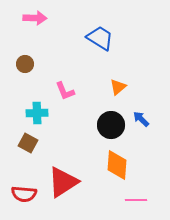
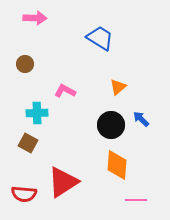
pink L-shape: rotated 140 degrees clockwise
